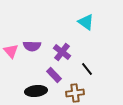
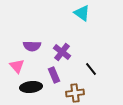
cyan triangle: moved 4 px left, 9 px up
pink triangle: moved 6 px right, 15 px down
black line: moved 4 px right
purple rectangle: rotated 21 degrees clockwise
black ellipse: moved 5 px left, 4 px up
